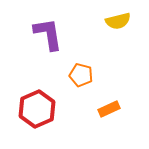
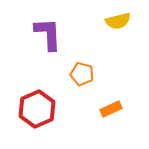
purple L-shape: rotated 6 degrees clockwise
orange pentagon: moved 1 px right, 1 px up
orange rectangle: moved 2 px right
